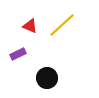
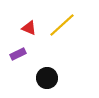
red triangle: moved 1 px left, 2 px down
